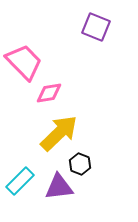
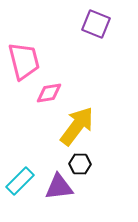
purple square: moved 3 px up
pink trapezoid: moved 1 px up; rotated 30 degrees clockwise
yellow arrow: moved 18 px right, 7 px up; rotated 9 degrees counterclockwise
black hexagon: rotated 20 degrees counterclockwise
